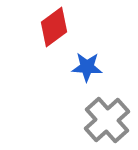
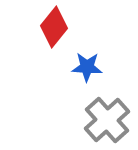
red diamond: rotated 15 degrees counterclockwise
